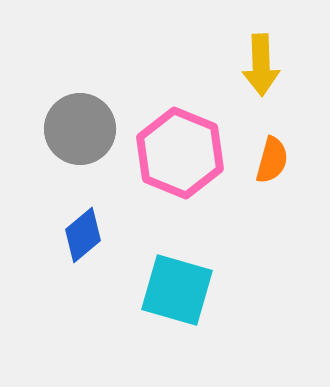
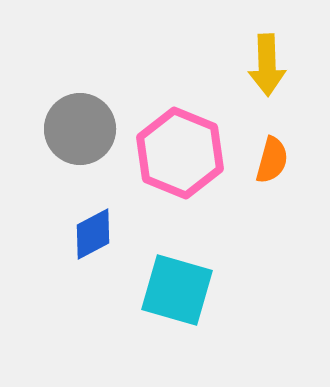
yellow arrow: moved 6 px right
blue diamond: moved 10 px right, 1 px up; rotated 12 degrees clockwise
